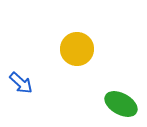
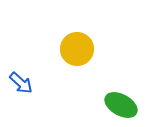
green ellipse: moved 1 px down
